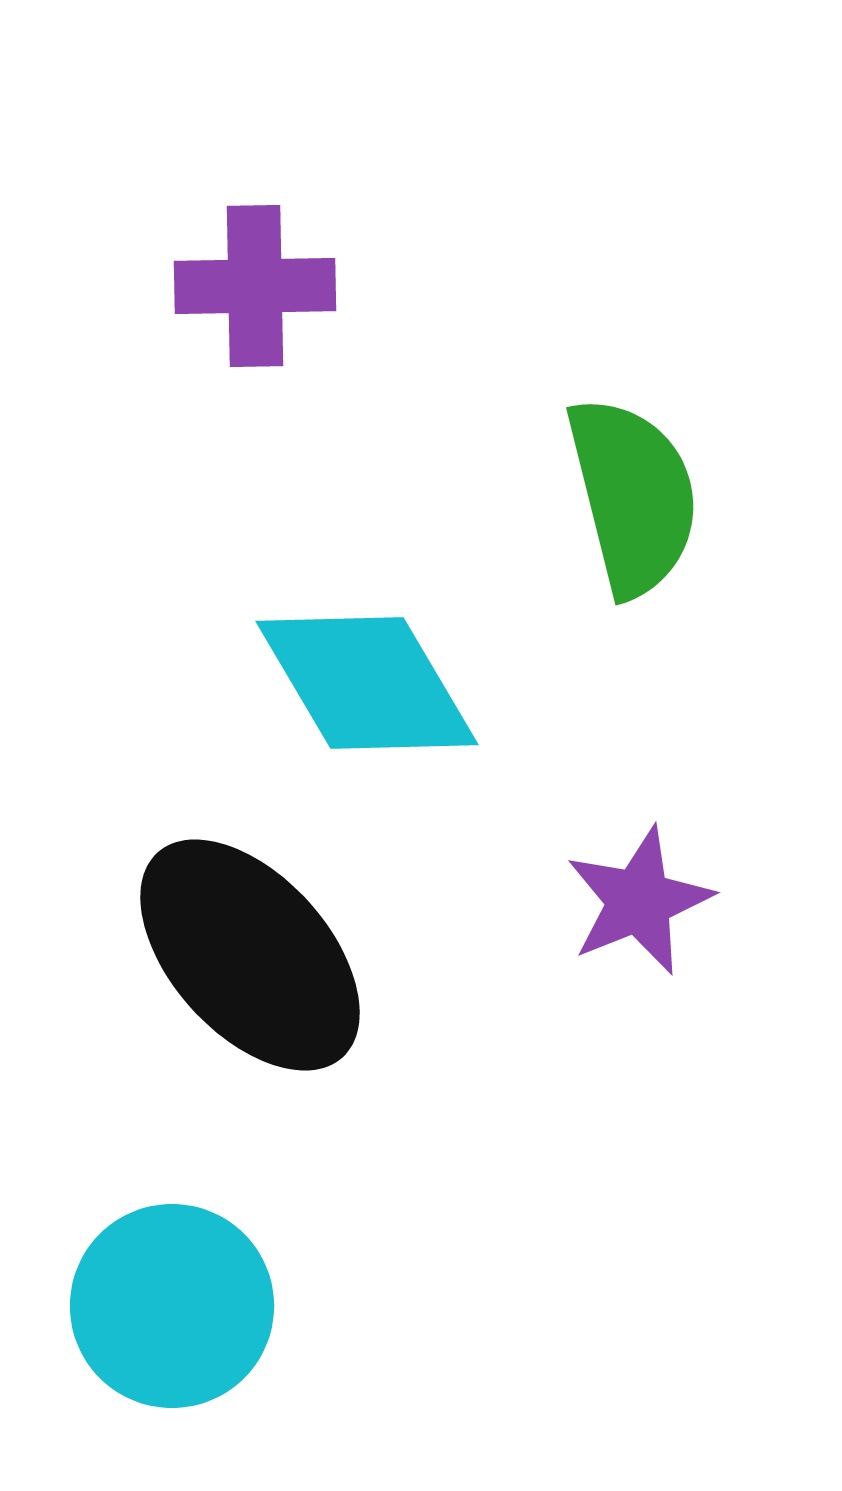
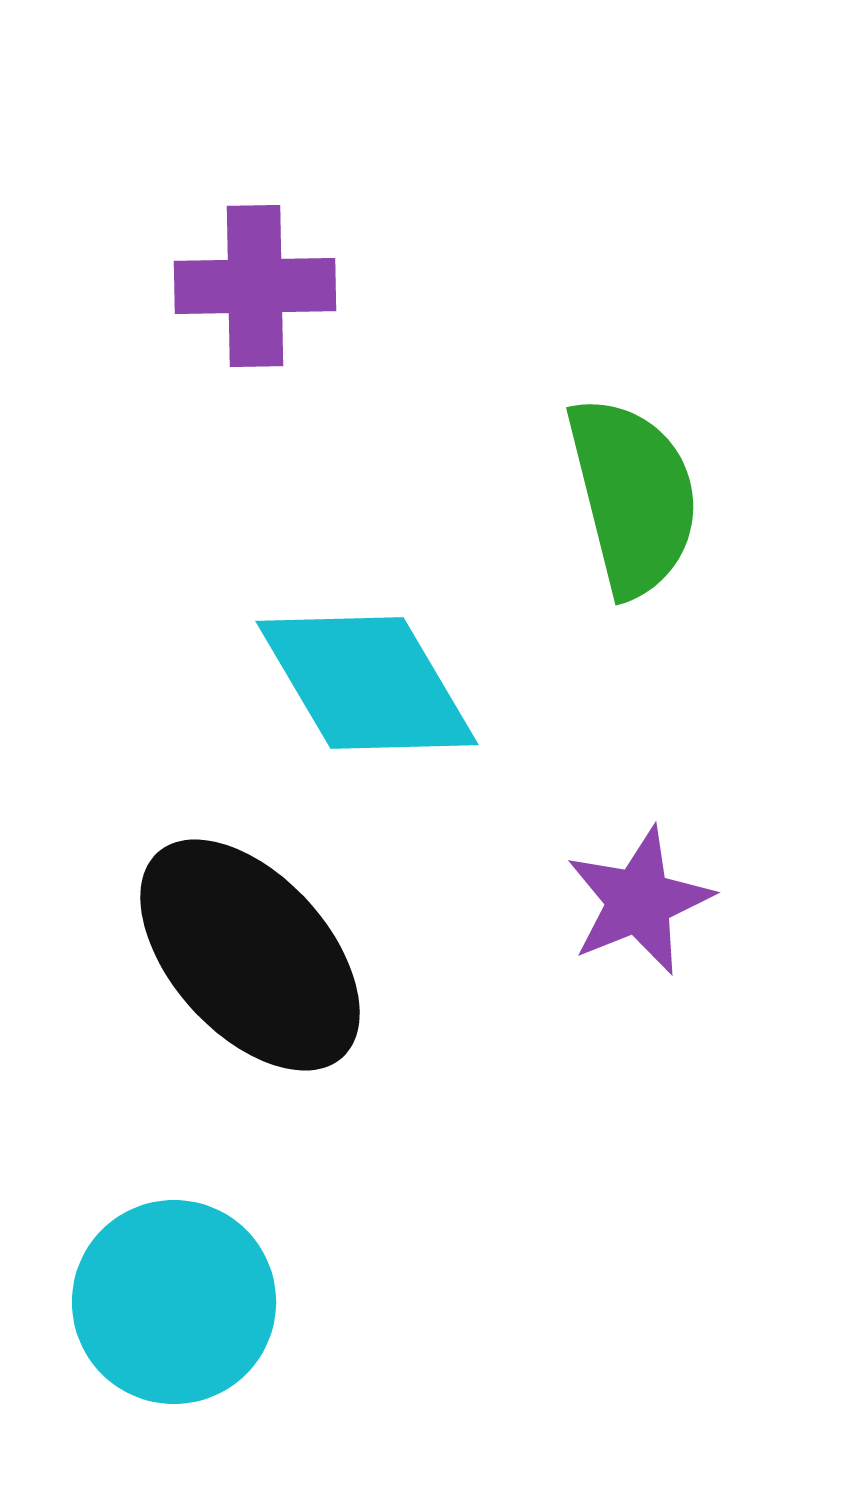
cyan circle: moved 2 px right, 4 px up
